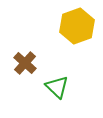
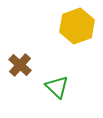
brown cross: moved 5 px left, 2 px down
